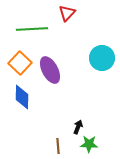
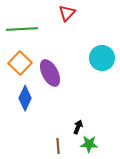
green line: moved 10 px left
purple ellipse: moved 3 px down
blue diamond: moved 3 px right, 1 px down; rotated 25 degrees clockwise
